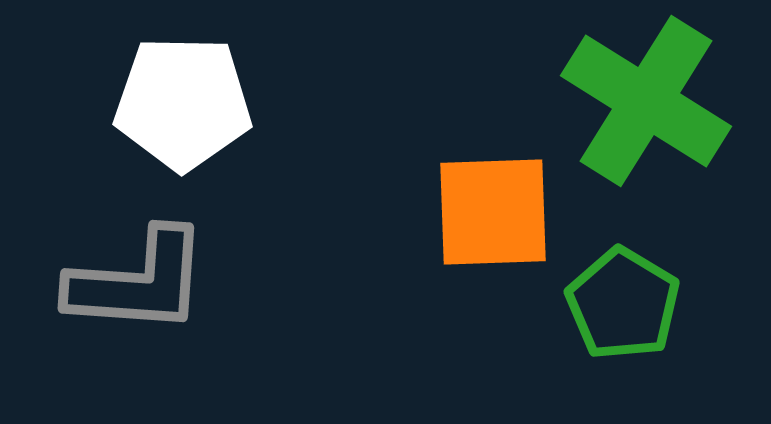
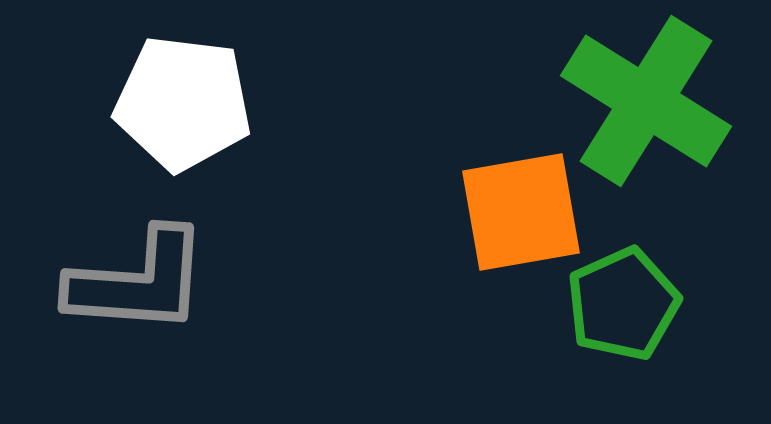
white pentagon: rotated 6 degrees clockwise
orange square: moved 28 px right; rotated 8 degrees counterclockwise
green pentagon: rotated 17 degrees clockwise
